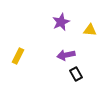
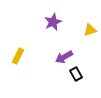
purple star: moved 8 px left
yellow triangle: rotated 24 degrees counterclockwise
purple arrow: moved 2 px left, 2 px down; rotated 18 degrees counterclockwise
